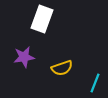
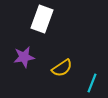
yellow semicircle: rotated 15 degrees counterclockwise
cyan line: moved 3 px left
